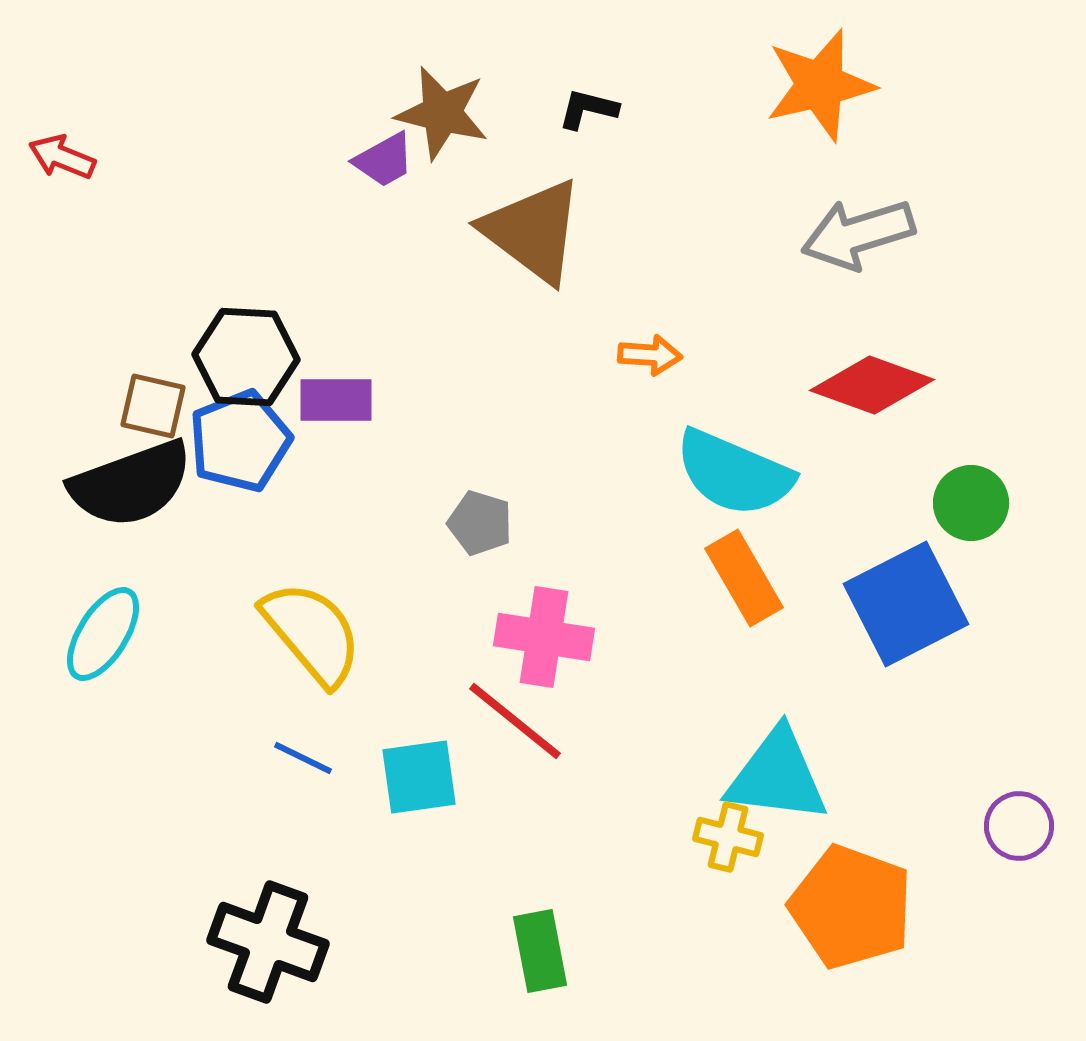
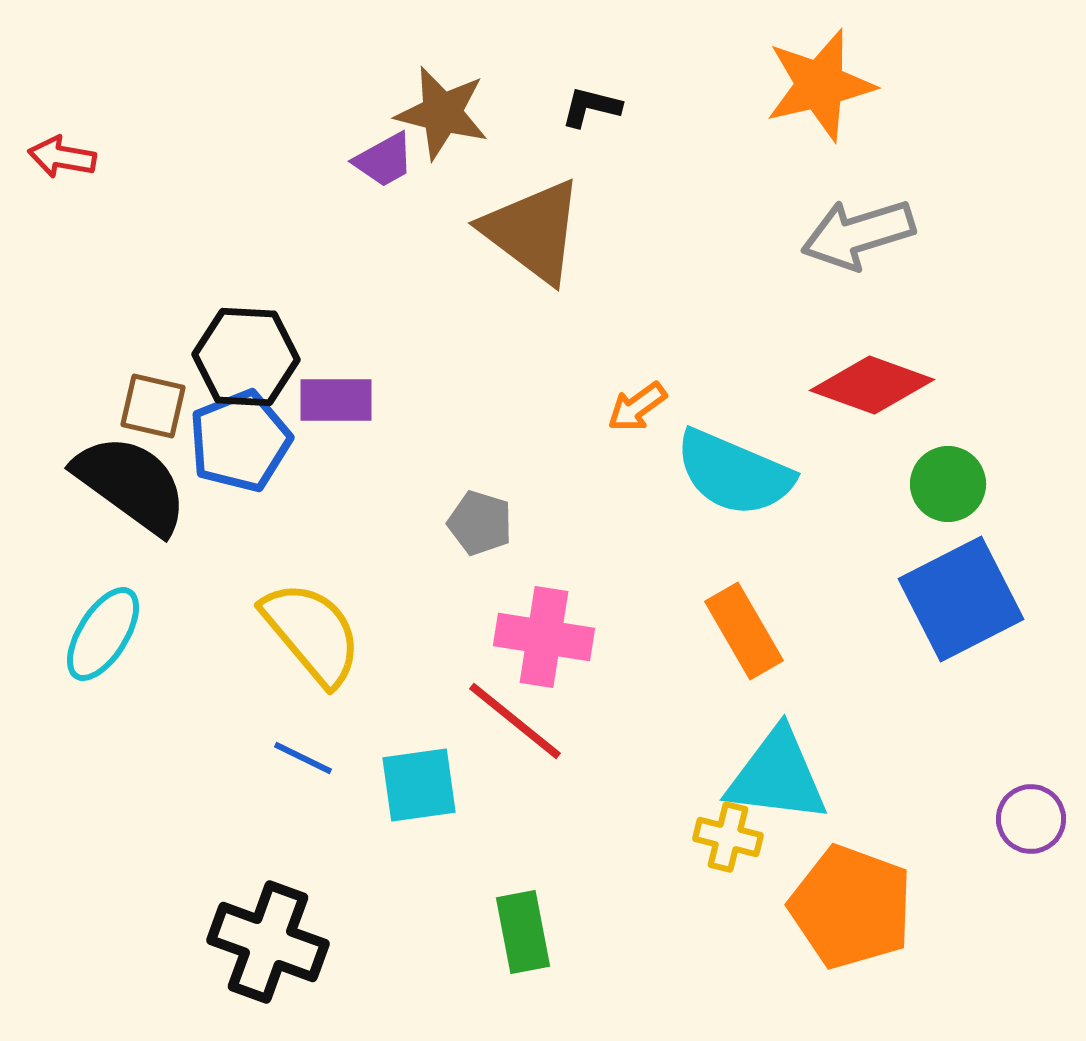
black L-shape: moved 3 px right, 2 px up
red arrow: rotated 12 degrees counterclockwise
orange arrow: moved 13 px left, 52 px down; rotated 140 degrees clockwise
black semicircle: rotated 124 degrees counterclockwise
green circle: moved 23 px left, 19 px up
orange rectangle: moved 53 px down
blue square: moved 55 px right, 5 px up
cyan square: moved 8 px down
purple circle: moved 12 px right, 7 px up
green rectangle: moved 17 px left, 19 px up
